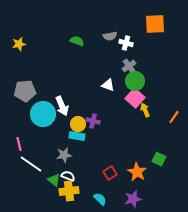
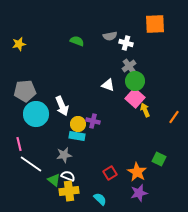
cyan circle: moved 7 px left
purple star: moved 6 px right, 6 px up
